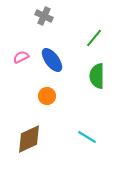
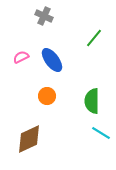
green semicircle: moved 5 px left, 25 px down
cyan line: moved 14 px right, 4 px up
